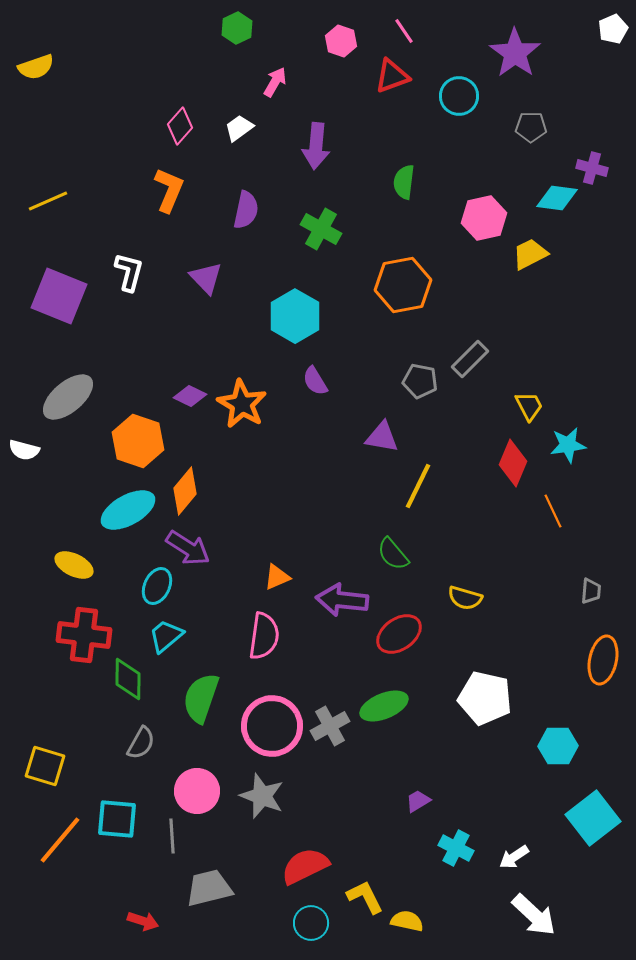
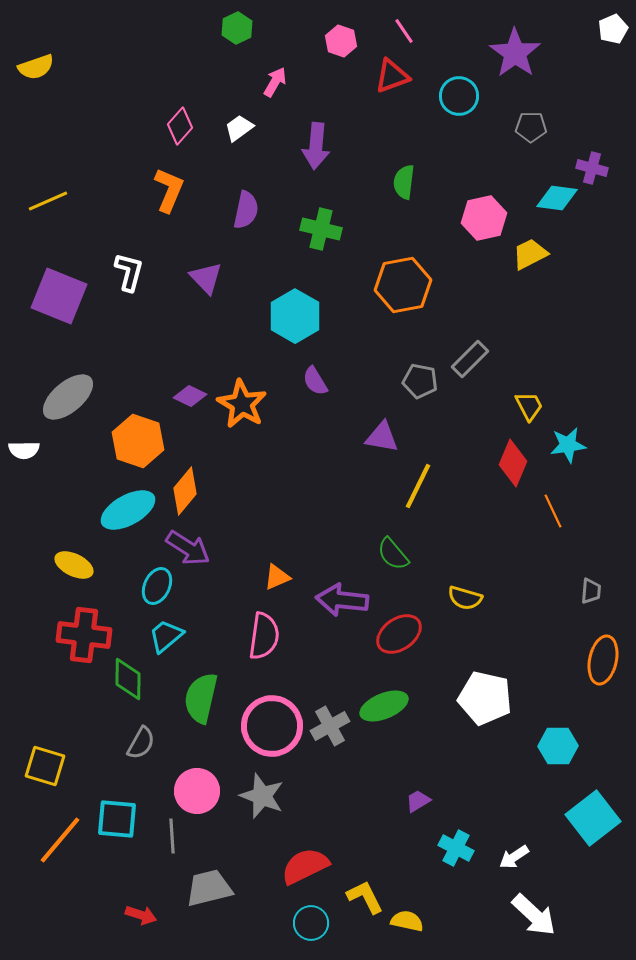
green cross at (321, 229): rotated 15 degrees counterclockwise
white semicircle at (24, 450): rotated 16 degrees counterclockwise
green semicircle at (201, 698): rotated 6 degrees counterclockwise
red arrow at (143, 921): moved 2 px left, 6 px up
